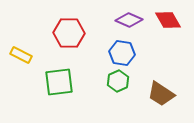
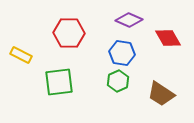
red diamond: moved 18 px down
